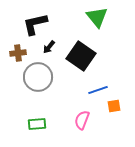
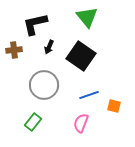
green triangle: moved 10 px left
black arrow: rotated 16 degrees counterclockwise
brown cross: moved 4 px left, 3 px up
gray circle: moved 6 px right, 8 px down
blue line: moved 9 px left, 5 px down
orange square: rotated 24 degrees clockwise
pink semicircle: moved 1 px left, 3 px down
green rectangle: moved 4 px left, 2 px up; rotated 48 degrees counterclockwise
